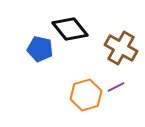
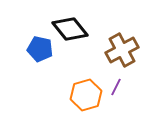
brown cross: moved 1 px right, 2 px down; rotated 32 degrees clockwise
purple line: rotated 36 degrees counterclockwise
